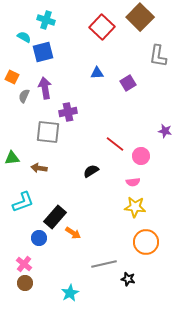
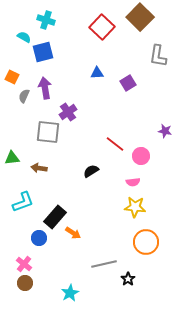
purple cross: rotated 24 degrees counterclockwise
black star: rotated 24 degrees clockwise
